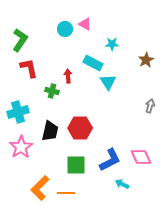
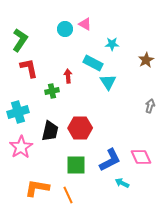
green cross: rotated 24 degrees counterclockwise
cyan arrow: moved 1 px up
orange L-shape: moved 3 px left; rotated 55 degrees clockwise
orange line: moved 2 px right, 2 px down; rotated 66 degrees clockwise
